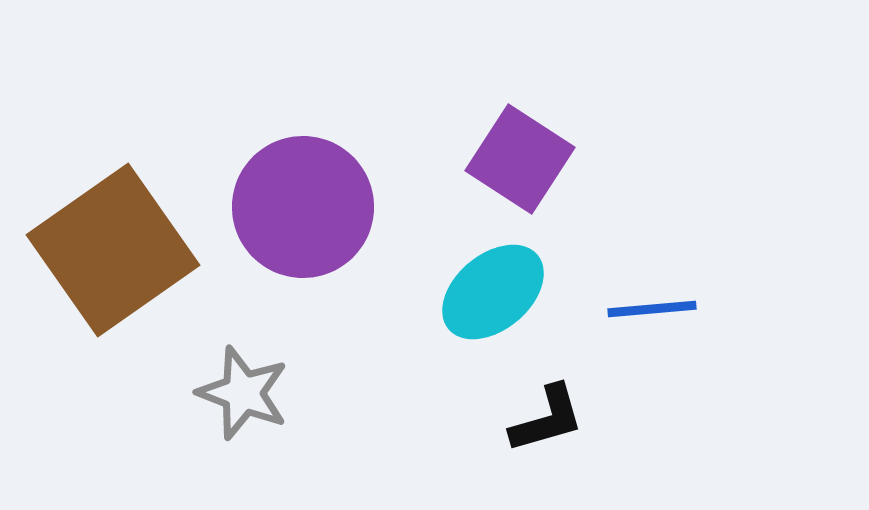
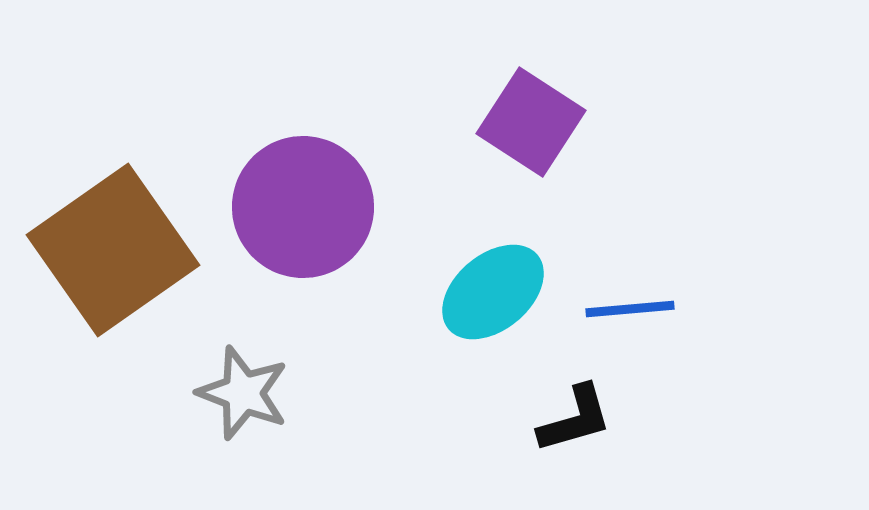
purple square: moved 11 px right, 37 px up
blue line: moved 22 px left
black L-shape: moved 28 px right
